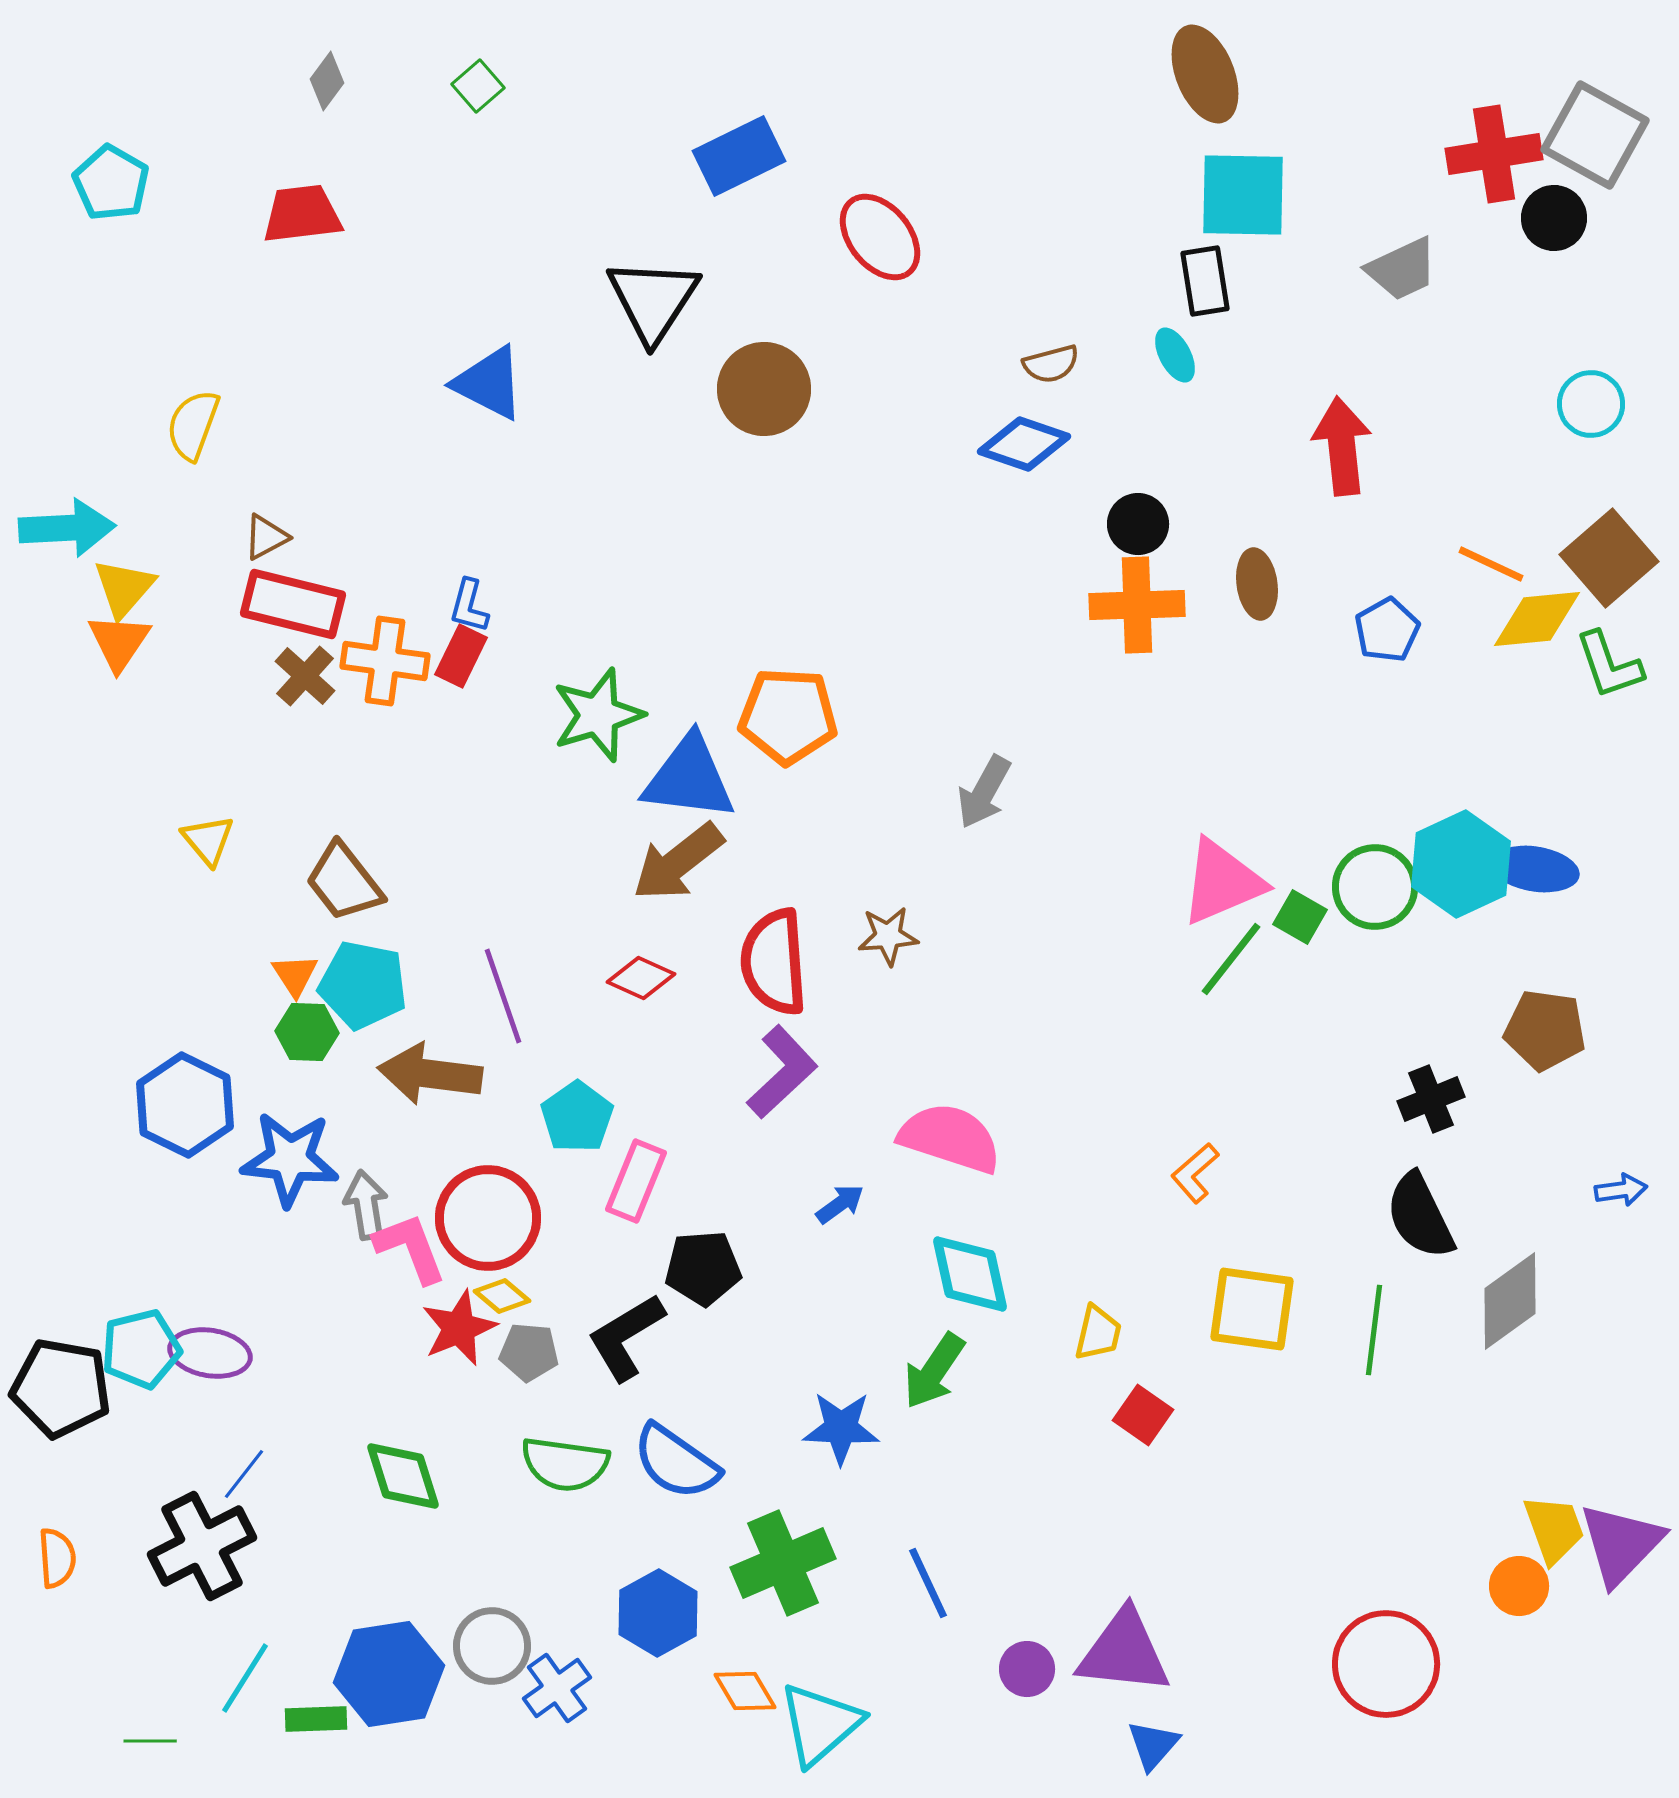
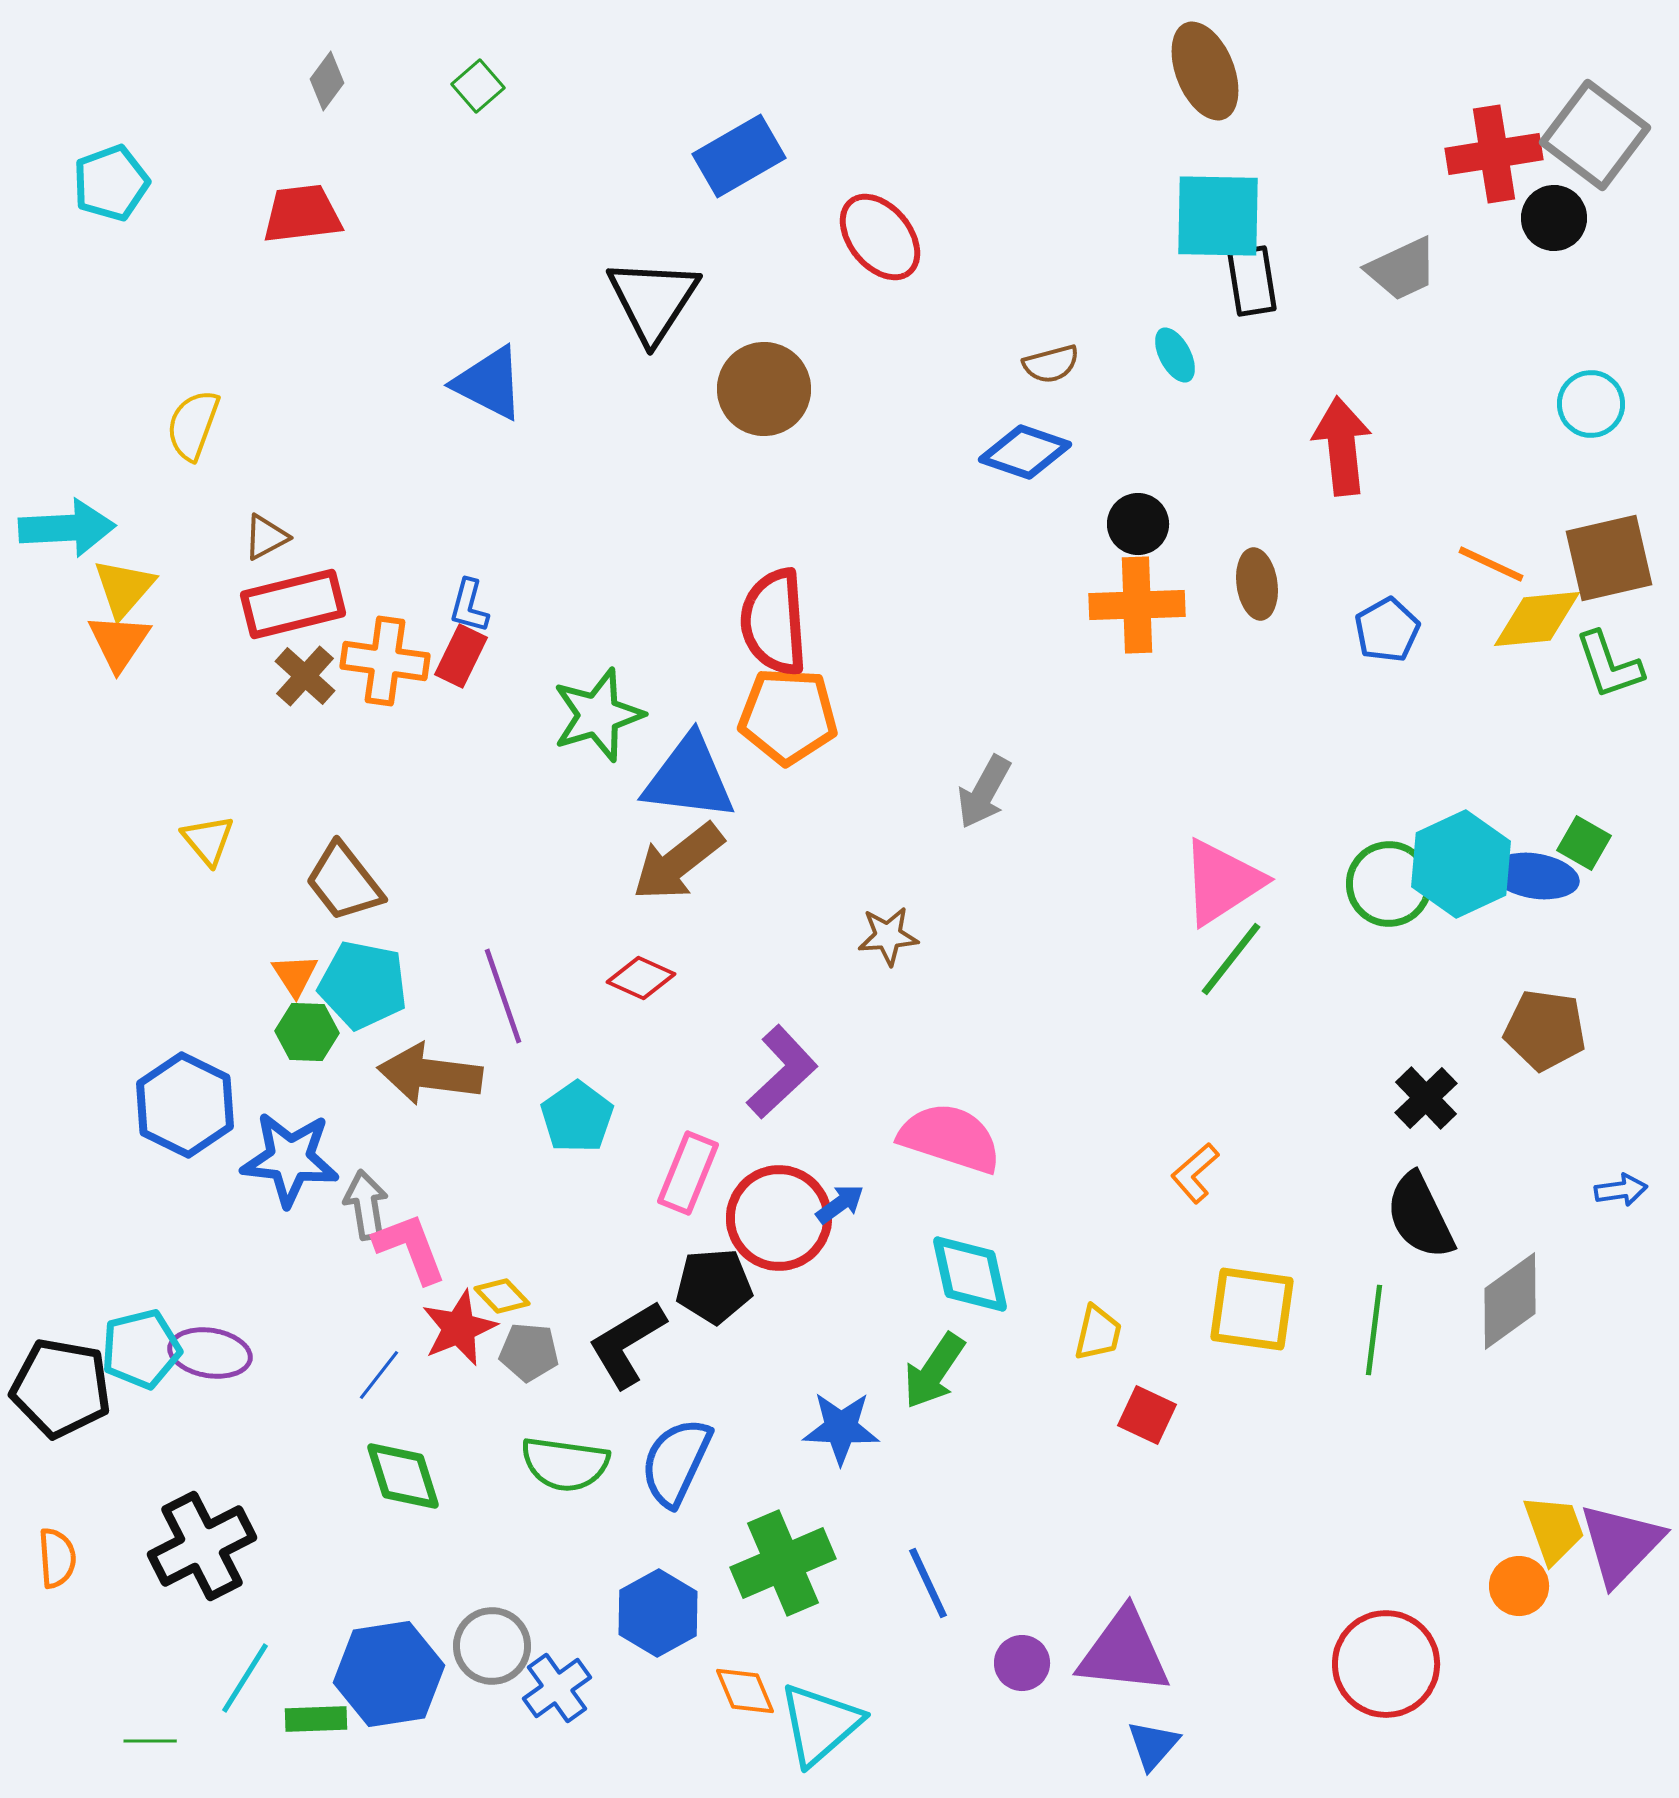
brown ellipse at (1205, 74): moved 3 px up
gray square at (1595, 135): rotated 8 degrees clockwise
blue rectangle at (739, 156): rotated 4 degrees counterclockwise
cyan pentagon at (111, 183): rotated 22 degrees clockwise
cyan square at (1243, 195): moved 25 px left, 21 px down
black rectangle at (1205, 281): moved 47 px right
blue diamond at (1024, 444): moved 1 px right, 8 px down
brown square at (1609, 558): rotated 28 degrees clockwise
red rectangle at (293, 604): rotated 28 degrees counterclockwise
blue ellipse at (1535, 869): moved 7 px down
pink triangle at (1222, 882): rotated 10 degrees counterclockwise
green circle at (1375, 887): moved 14 px right, 3 px up
green square at (1300, 917): moved 284 px right, 74 px up
red semicircle at (774, 962): moved 340 px up
black cross at (1431, 1099): moved 5 px left, 1 px up; rotated 22 degrees counterclockwise
pink rectangle at (636, 1181): moved 52 px right, 8 px up
red circle at (488, 1218): moved 291 px right
black pentagon at (703, 1268): moved 11 px right, 18 px down
yellow diamond at (502, 1296): rotated 6 degrees clockwise
black L-shape at (626, 1337): moved 1 px right, 7 px down
red square at (1143, 1415): moved 4 px right; rotated 10 degrees counterclockwise
blue semicircle at (676, 1462): rotated 80 degrees clockwise
blue line at (244, 1474): moved 135 px right, 99 px up
purple circle at (1027, 1669): moved 5 px left, 6 px up
orange diamond at (745, 1691): rotated 8 degrees clockwise
